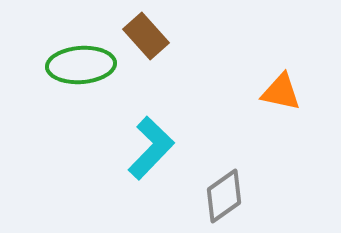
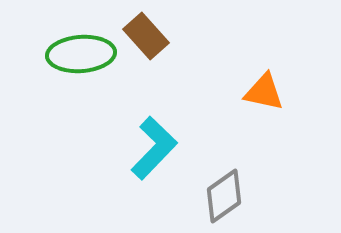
green ellipse: moved 11 px up
orange triangle: moved 17 px left
cyan L-shape: moved 3 px right
